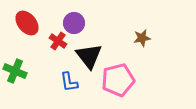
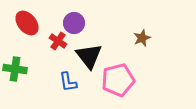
brown star: rotated 12 degrees counterclockwise
green cross: moved 2 px up; rotated 15 degrees counterclockwise
blue L-shape: moved 1 px left
